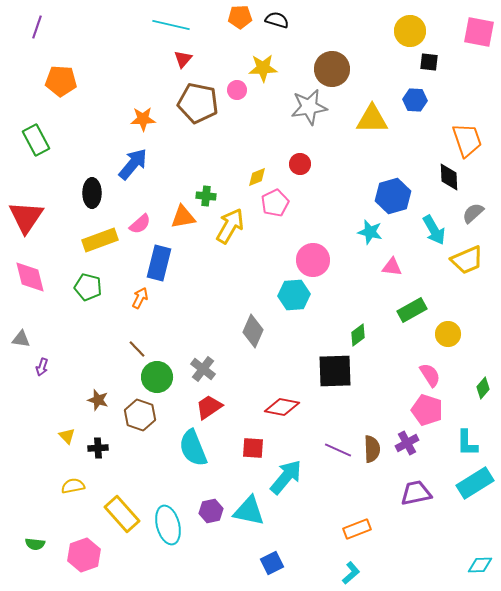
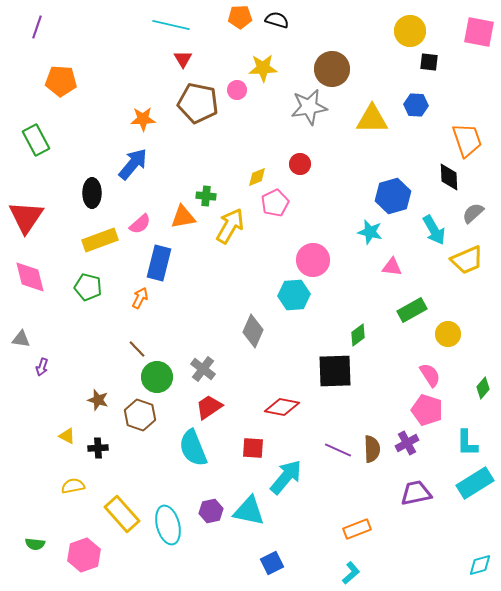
red triangle at (183, 59): rotated 12 degrees counterclockwise
blue hexagon at (415, 100): moved 1 px right, 5 px down
yellow triangle at (67, 436): rotated 18 degrees counterclockwise
cyan diamond at (480, 565): rotated 15 degrees counterclockwise
